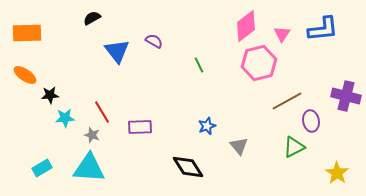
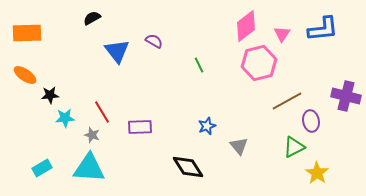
yellow star: moved 20 px left
